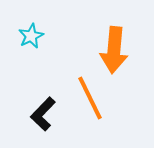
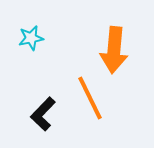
cyan star: moved 2 px down; rotated 15 degrees clockwise
